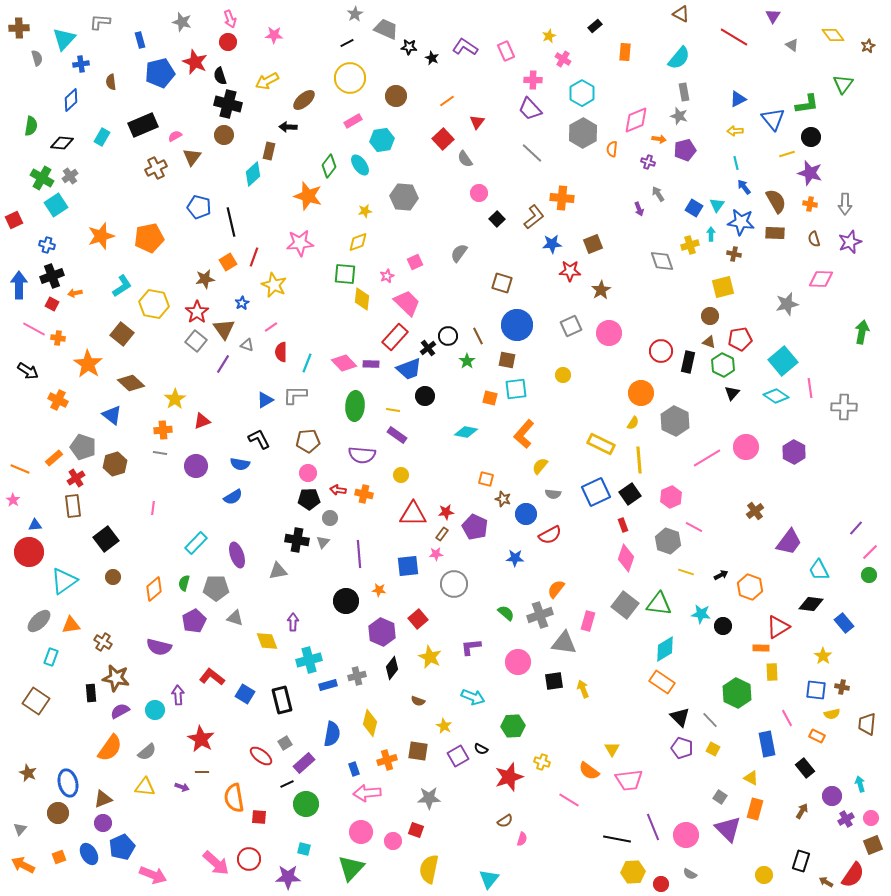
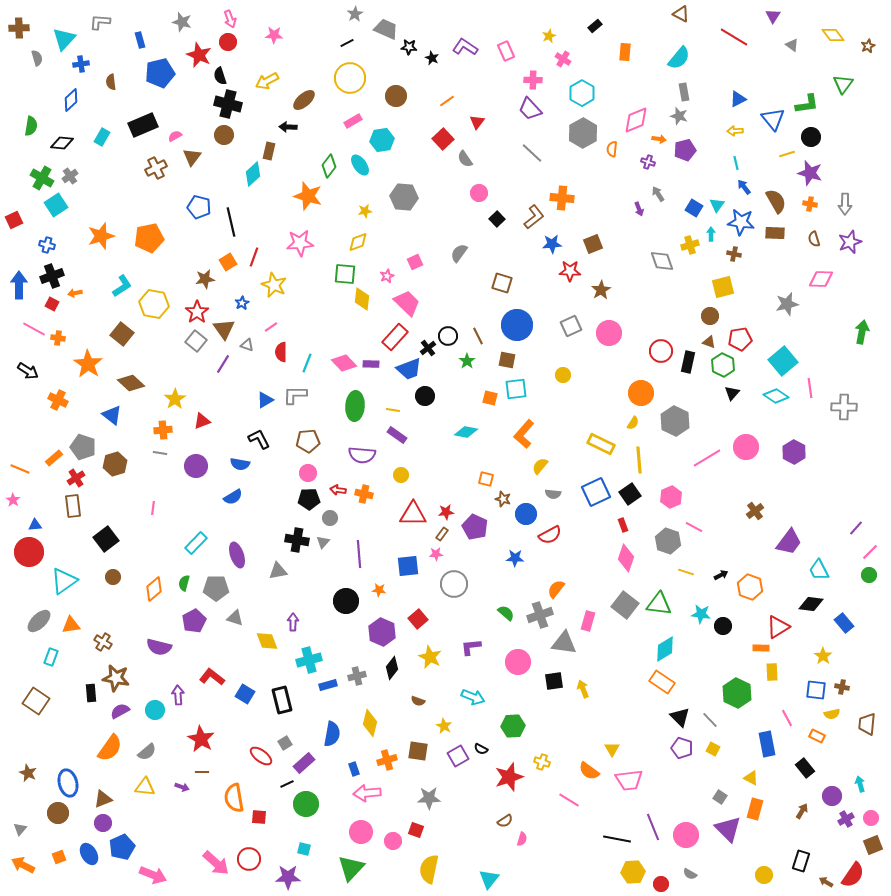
red star at (195, 62): moved 4 px right, 7 px up
